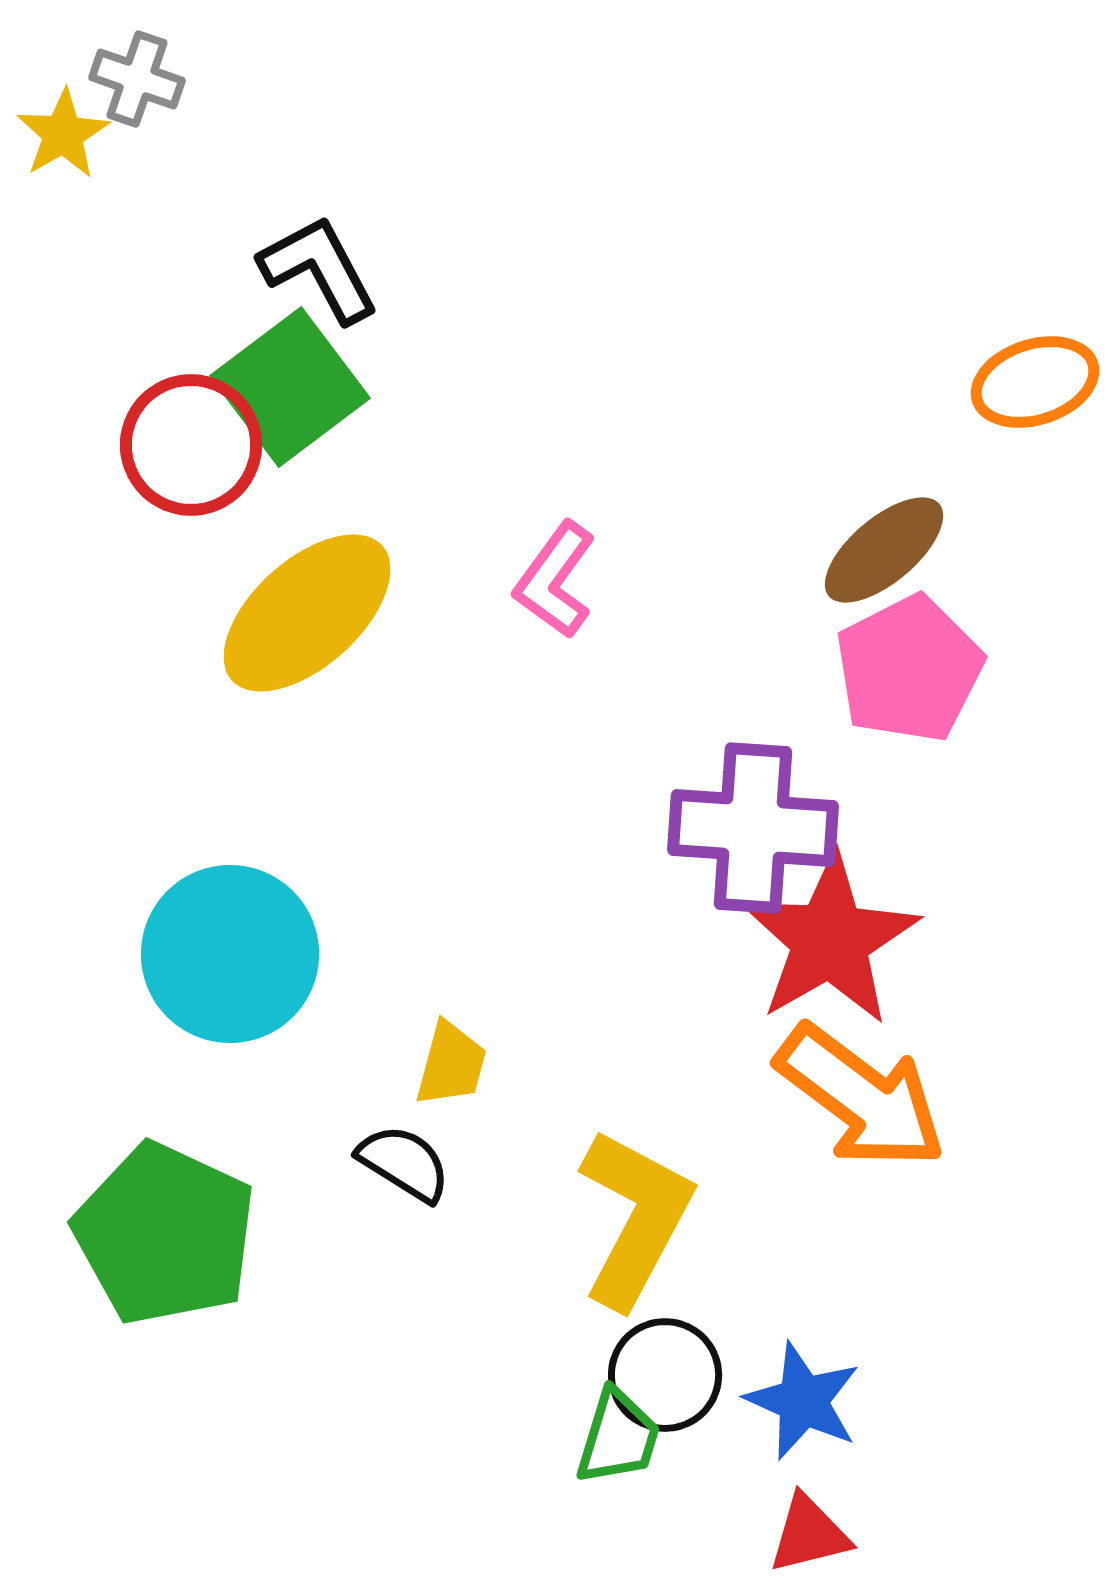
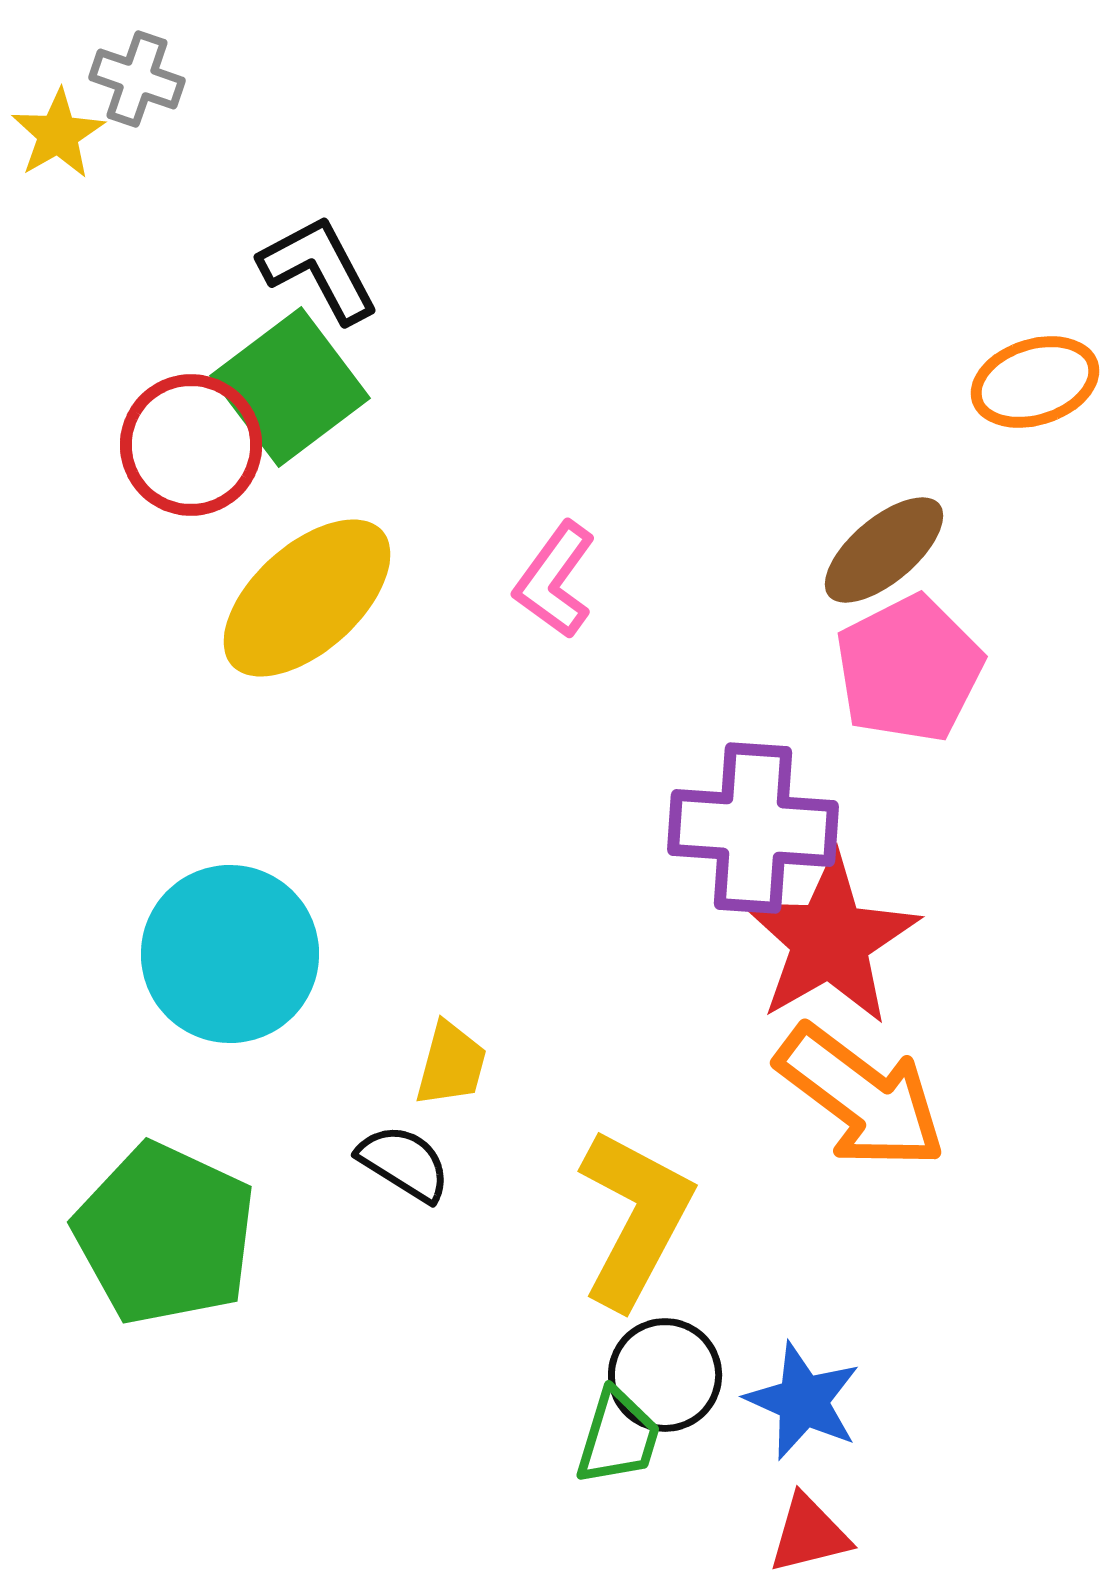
yellow star: moved 5 px left
yellow ellipse: moved 15 px up
